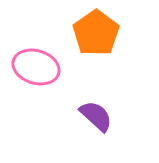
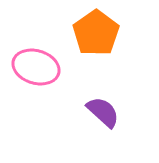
purple semicircle: moved 7 px right, 4 px up
